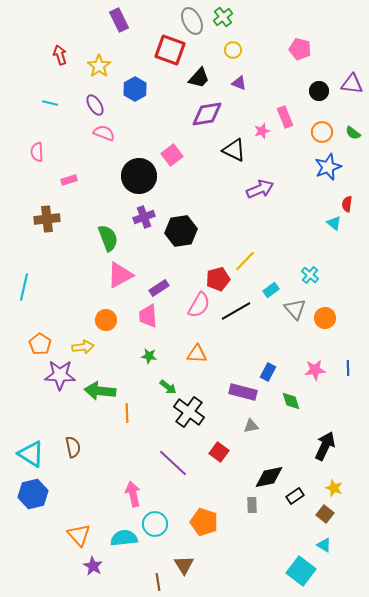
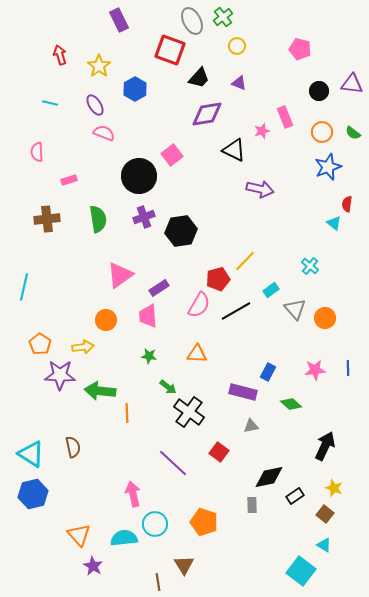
yellow circle at (233, 50): moved 4 px right, 4 px up
purple arrow at (260, 189): rotated 36 degrees clockwise
green semicircle at (108, 238): moved 10 px left, 19 px up; rotated 12 degrees clockwise
pink triangle at (120, 275): rotated 8 degrees counterclockwise
cyan cross at (310, 275): moved 9 px up
green diamond at (291, 401): moved 3 px down; rotated 30 degrees counterclockwise
